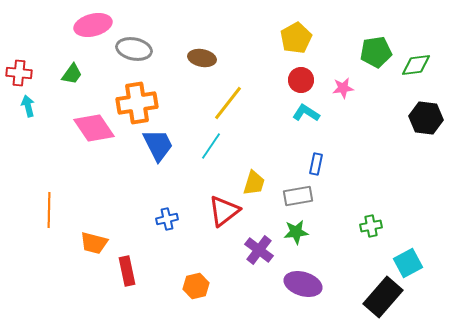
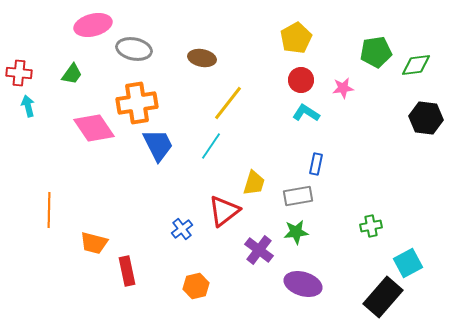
blue cross: moved 15 px right, 10 px down; rotated 25 degrees counterclockwise
